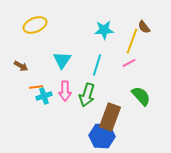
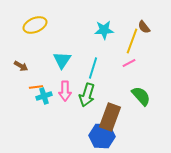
cyan line: moved 4 px left, 3 px down
